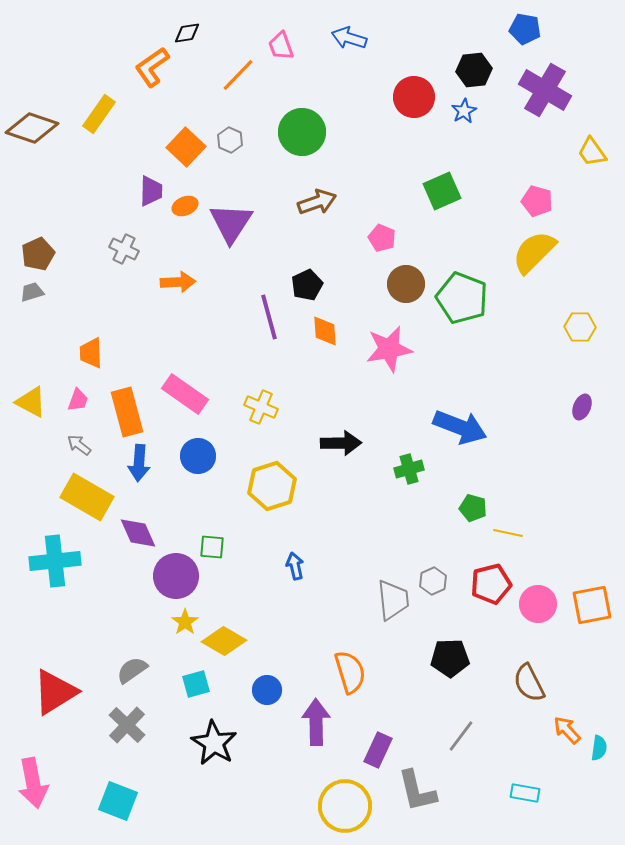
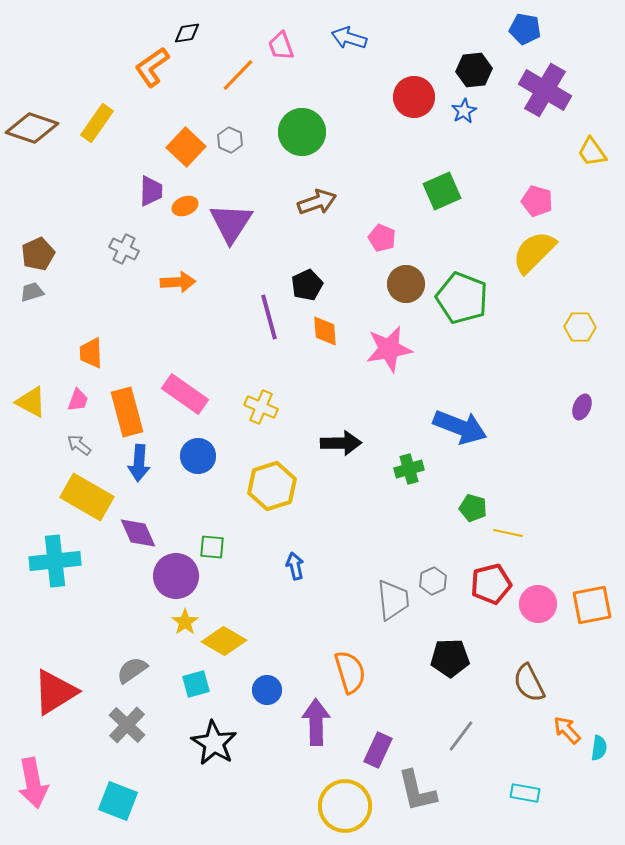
yellow rectangle at (99, 114): moved 2 px left, 9 px down
